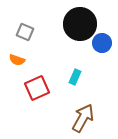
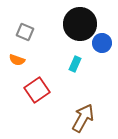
cyan rectangle: moved 13 px up
red square: moved 2 px down; rotated 10 degrees counterclockwise
